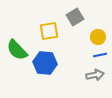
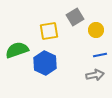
yellow circle: moved 2 px left, 7 px up
green semicircle: rotated 115 degrees clockwise
blue hexagon: rotated 20 degrees clockwise
